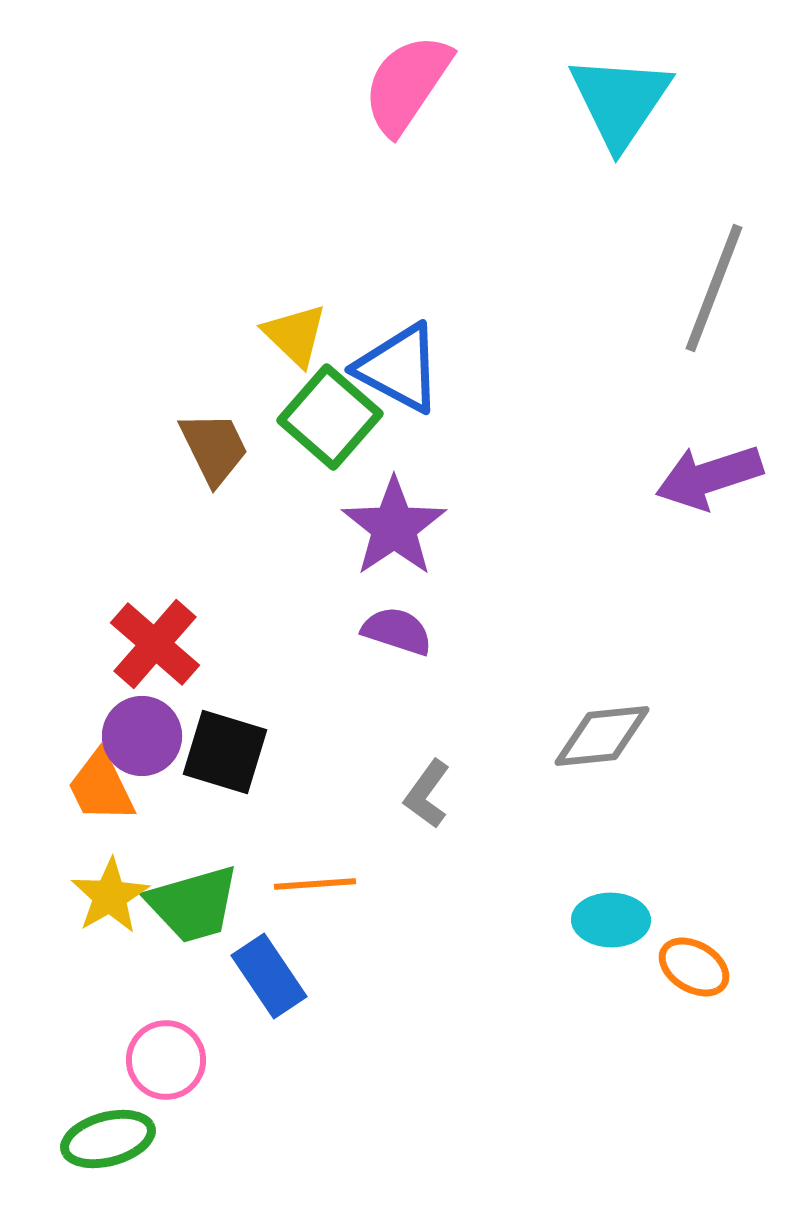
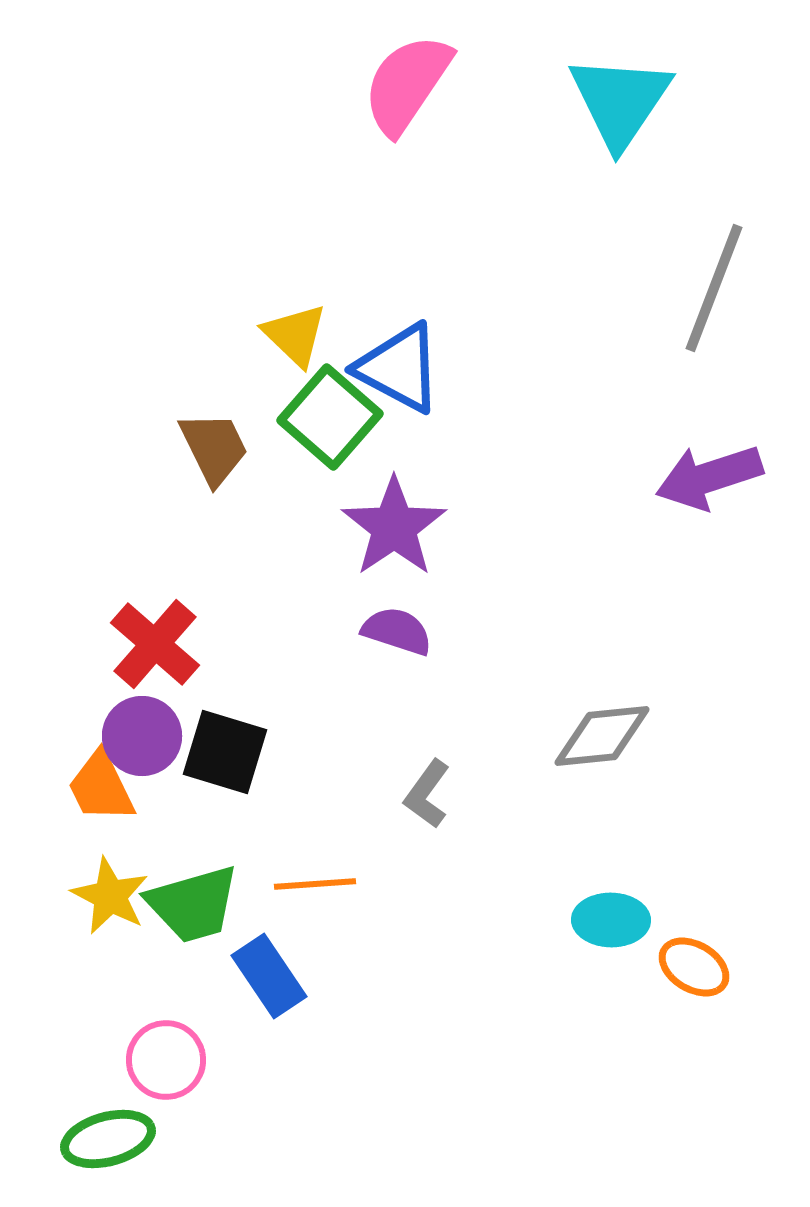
yellow star: rotated 14 degrees counterclockwise
